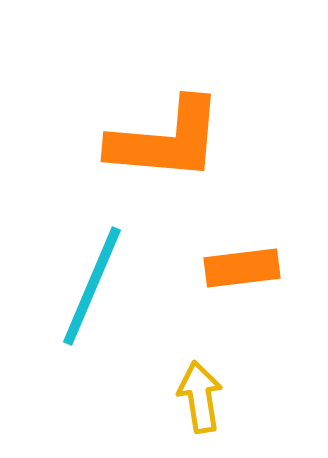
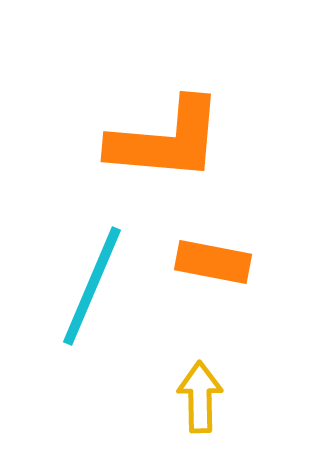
orange rectangle: moved 29 px left, 6 px up; rotated 18 degrees clockwise
yellow arrow: rotated 8 degrees clockwise
